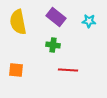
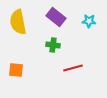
red line: moved 5 px right, 2 px up; rotated 18 degrees counterclockwise
